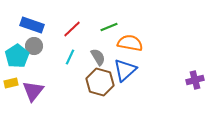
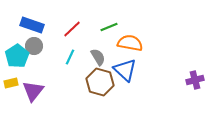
blue triangle: rotated 35 degrees counterclockwise
